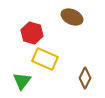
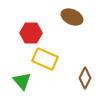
red hexagon: moved 1 px left; rotated 15 degrees counterclockwise
green triangle: rotated 18 degrees counterclockwise
